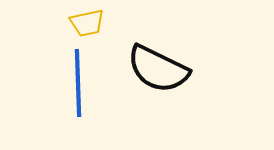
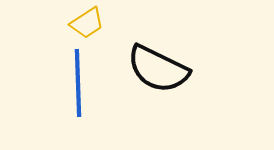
yellow trapezoid: rotated 21 degrees counterclockwise
